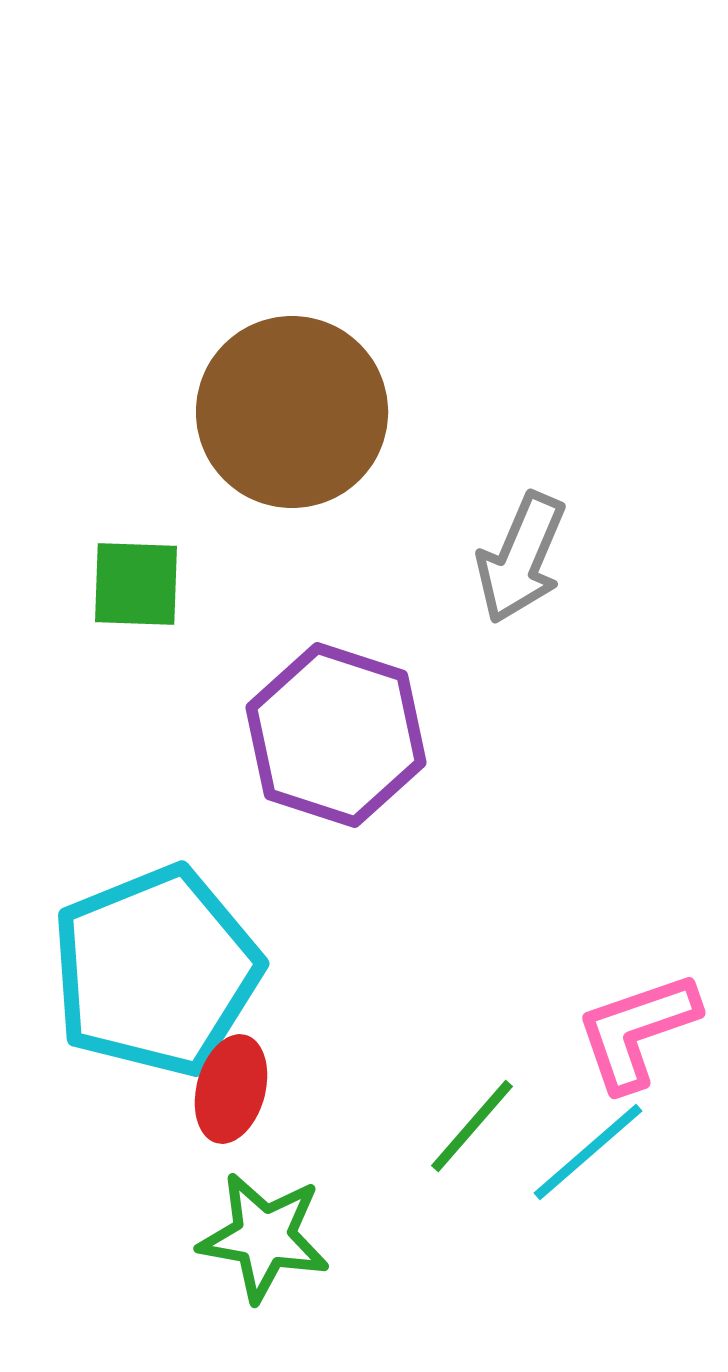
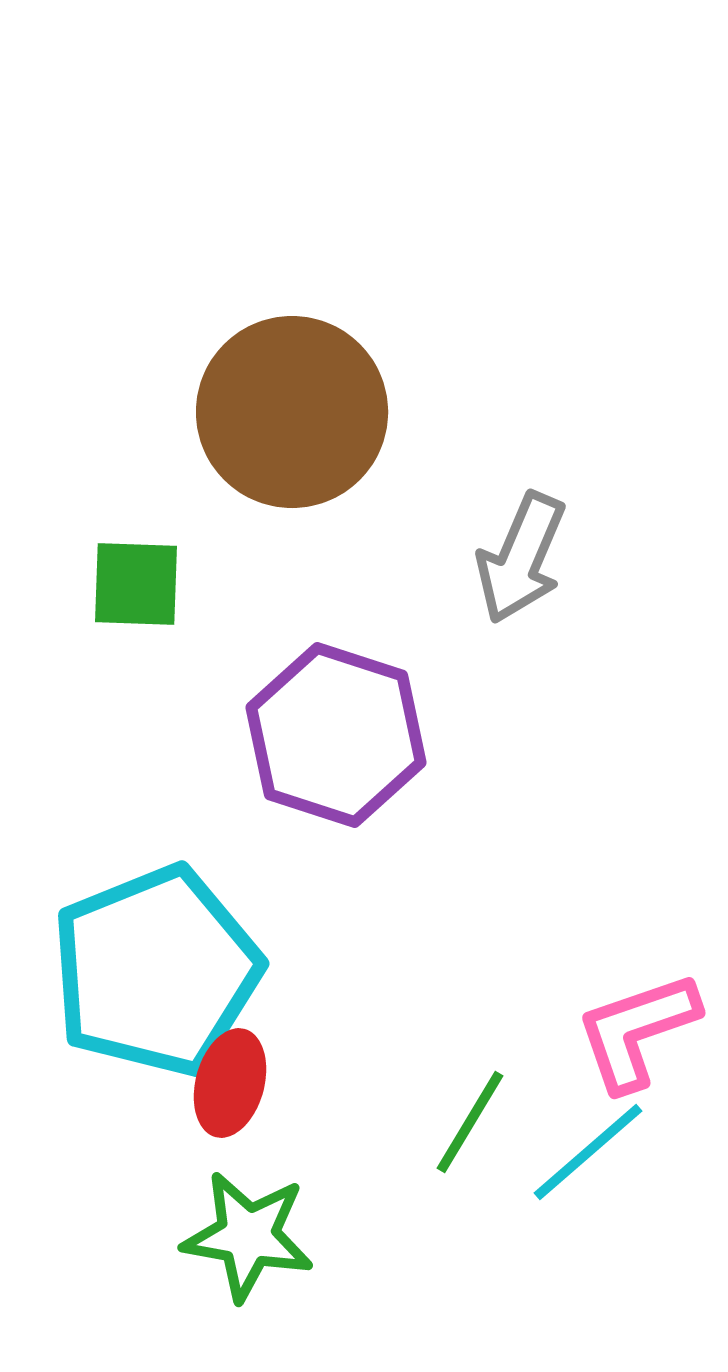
red ellipse: moved 1 px left, 6 px up
green line: moved 2 px left, 4 px up; rotated 10 degrees counterclockwise
green star: moved 16 px left, 1 px up
